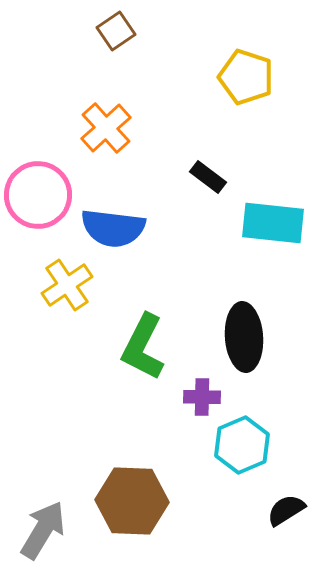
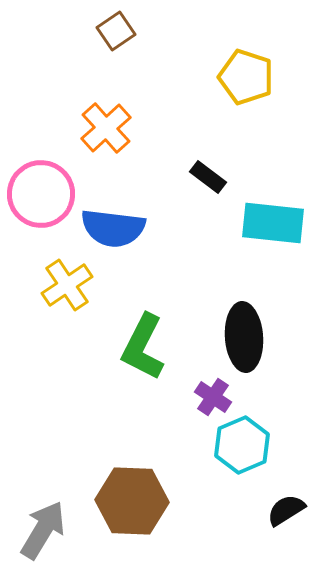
pink circle: moved 3 px right, 1 px up
purple cross: moved 11 px right; rotated 33 degrees clockwise
